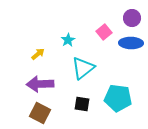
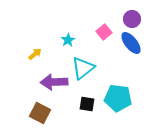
purple circle: moved 1 px down
blue ellipse: rotated 50 degrees clockwise
yellow arrow: moved 3 px left
purple arrow: moved 14 px right, 2 px up
black square: moved 5 px right
